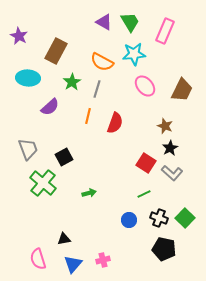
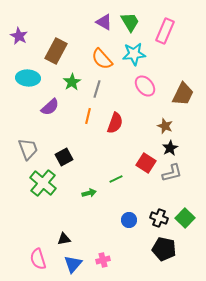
orange semicircle: moved 3 px up; rotated 20 degrees clockwise
brown trapezoid: moved 1 px right, 4 px down
gray L-shape: rotated 55 degrees counterclockwise
green line: moved 28 px left, 15 px up
